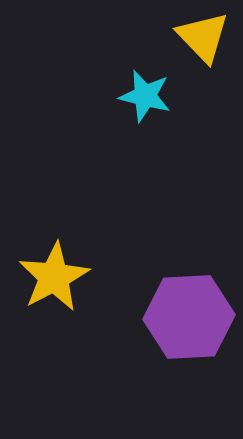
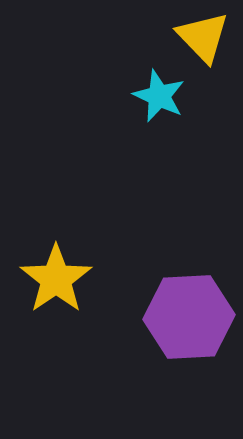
cyan star: moved 14 px right; rotated 10 degrees clockwise
yellow star: moved 2 px right, 2 px down; rotated 6 degrees counterclockwise
